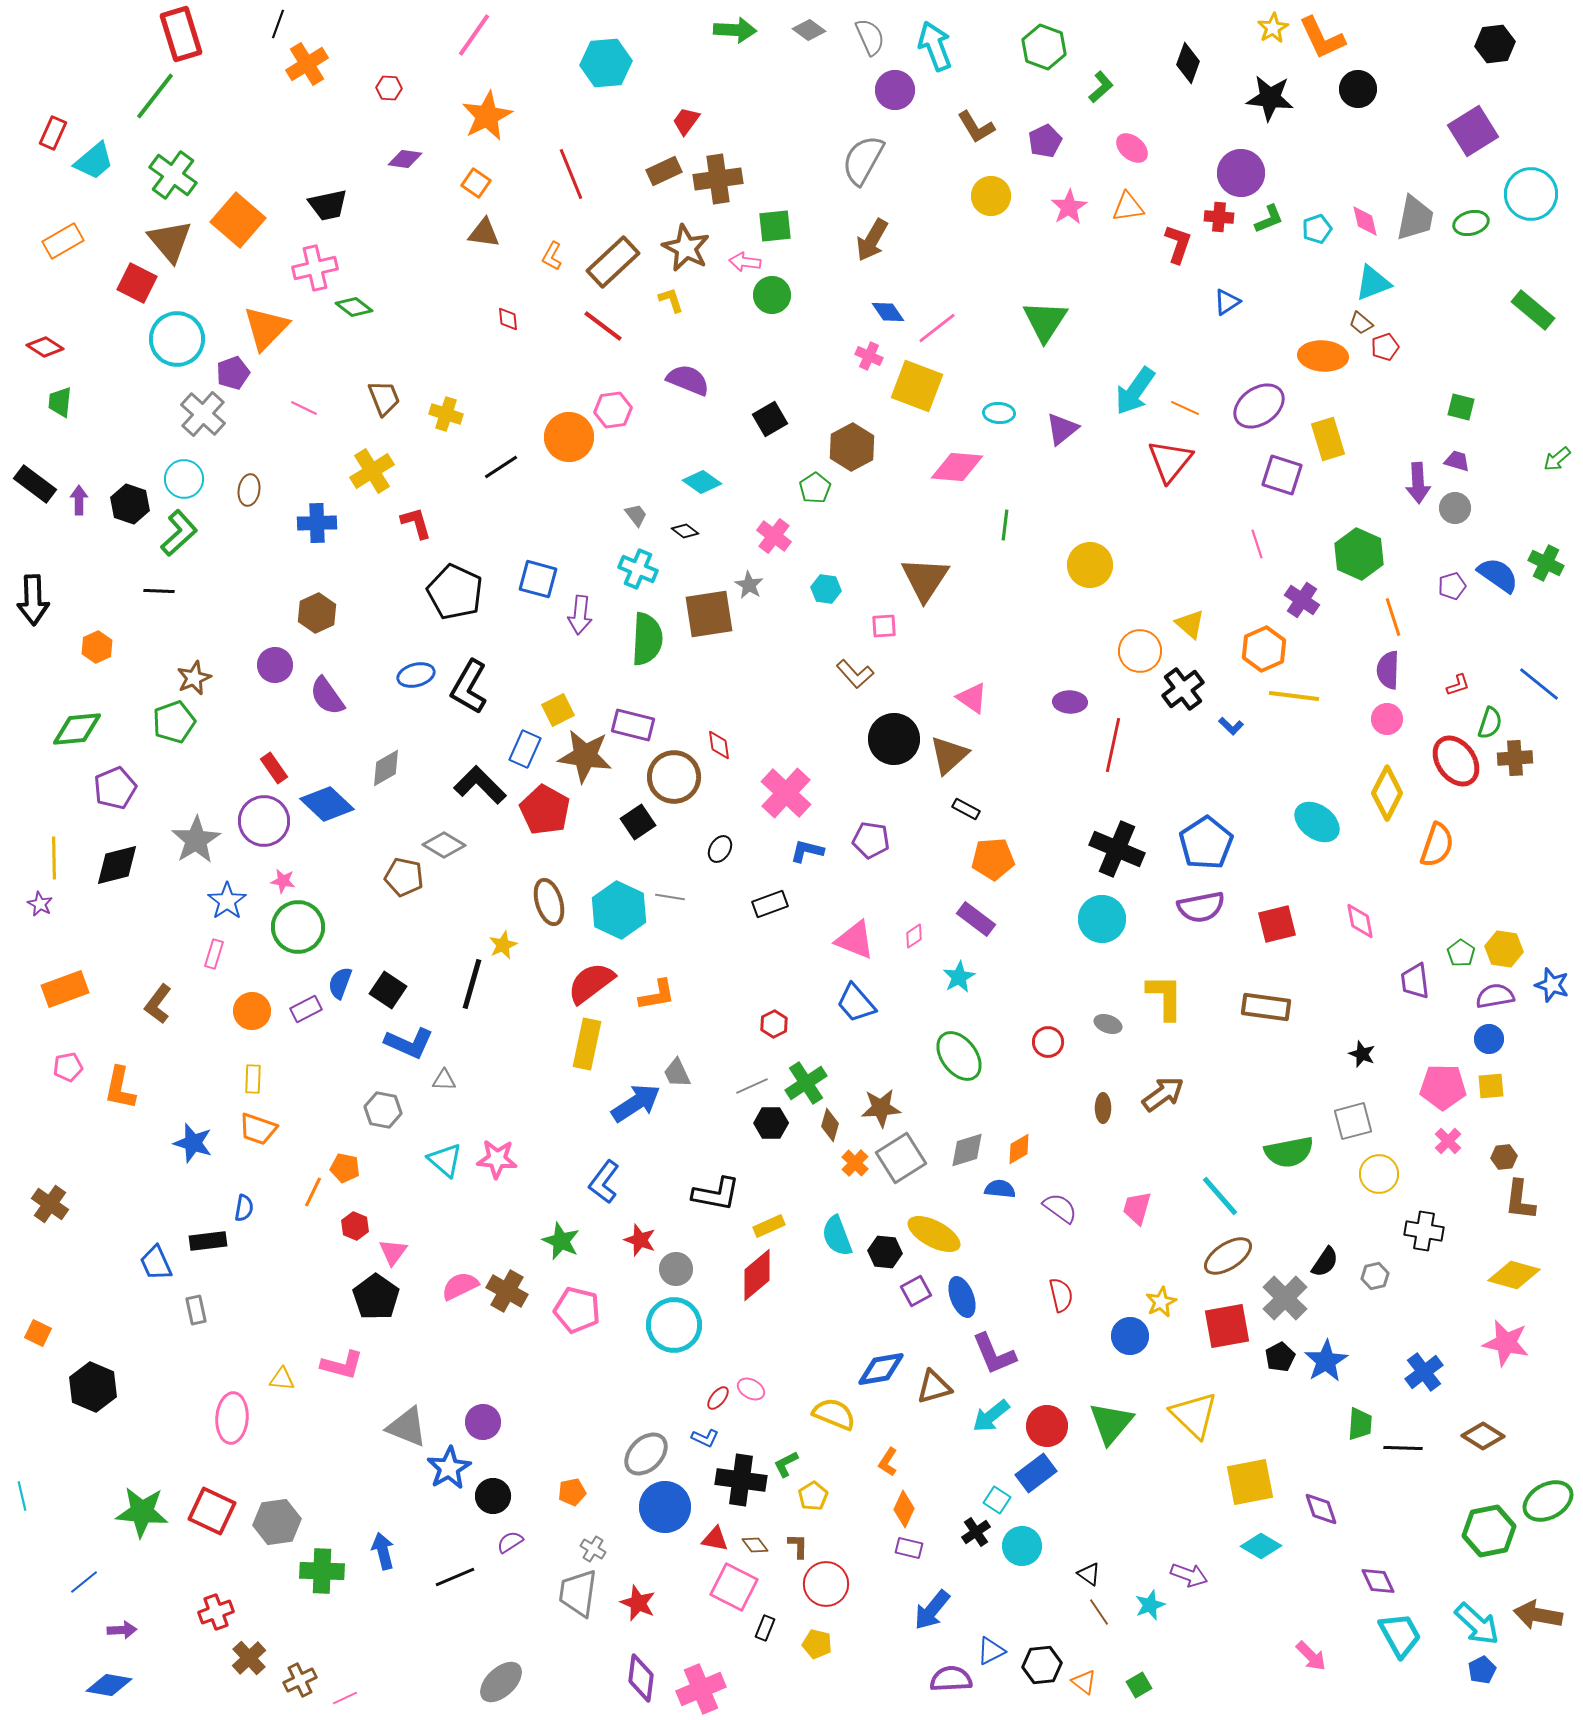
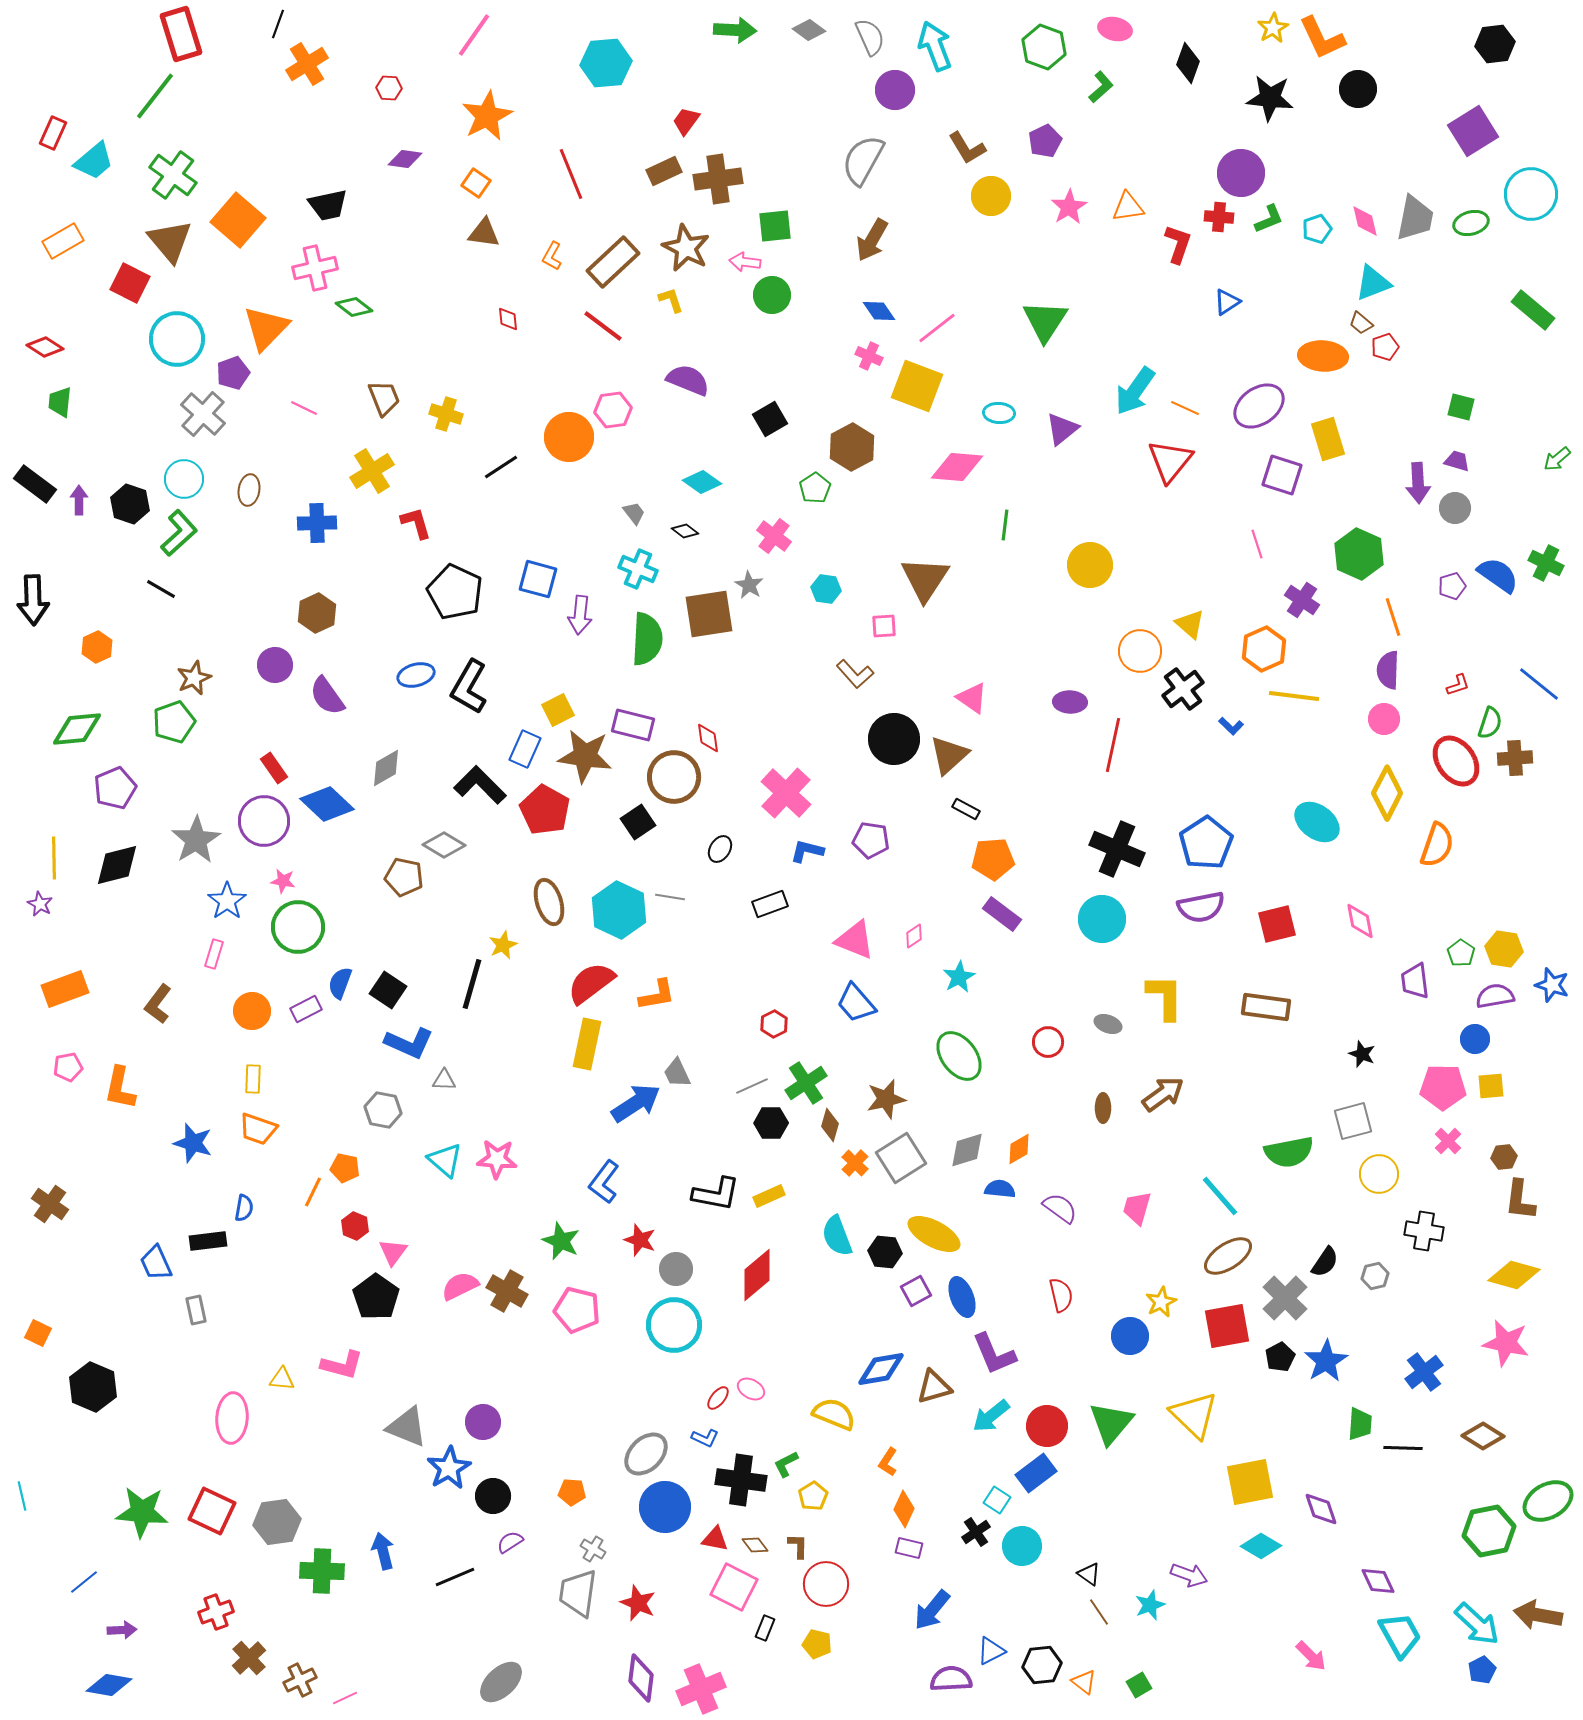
brown L-shape at (976, 127): moved 9 px left, 21 px down
pink ellipse at (1132, 148): moved 17 px left, 119 px up; rotated 28 degrees counterclockwise
red square at (137, 283): moved 7 px left
blue diamond at (888, 312): moved 9 px left, 1 px up
gray trapezoid at (636, 515): moved 2 px left, 2 px up
black line at (159, 591): moved 2 px right, 2 px up; rotated 28 degrees clockwise
pink circle at (1387, 719): moved 3 px left
red diamond at (719, 745): moved 11 px left, 7 px up
purple rectangle at (976, 919): moved 26 px right, 5 px up
blue circle at (1489, 1039): moved 14 px left
brown star at (881, 1108): moved 5 px right, 9 px up; rotated 9 degrees counterclockwise
yellow rectangle at (769, 1226): moved 30 px up
orange pentagon at (572, 1492): rotated 16 degrees clockwise
